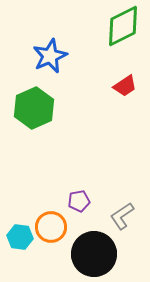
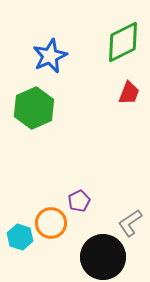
green diamond: moved 16 px down
red trapezoid: moved 4 px right, 7 px down; rotated 35 degrees counterclockwise
purple pentagon: rotated 15 degrees counterclockwise
gray L-shape: moved 8 px right, 7 px down
orange circle: moved 4 px up
cyan hexagon: rotated 10 degrees clockwise
black circle: moved 9 px right, 3 px down
